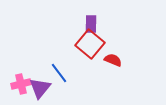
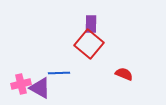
red square: moved 1 px left
red semicircle: moved 11 px right, 14 px down
blue line: rotated 55 degrees counterclockwise
purple triangle: rotated 40 degrees counterclockwise
